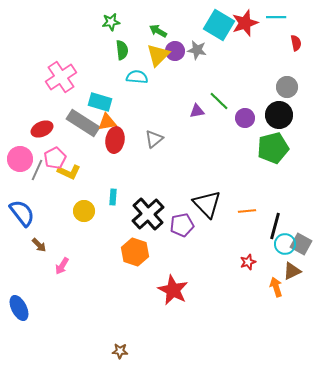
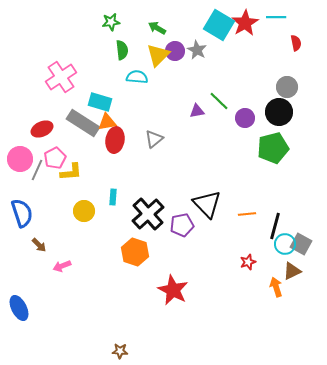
red star at (245, 23): rotated 12 degrees counterclockwise
green arrow at (158, 31): moved 1 px left, 3 px up
gray star at (197, 50): rotated 18 degrees clockwise
black circle at (279, 115): moved 3 px up
yellow L-shape at (69, 172): moved 2 px right; rotated 30 degrees counterclockwise
orange line at (247, 211): moved 3 px down
blue semicircle at (22, 213): rotated 20 degrees clockwise
pink arrow at (62, 266): rotated 36 degrees clockwise
